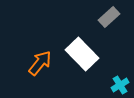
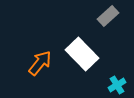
gray rectangle: moved 1 px left, 1 px up
cyan cross: moved 3 px left
